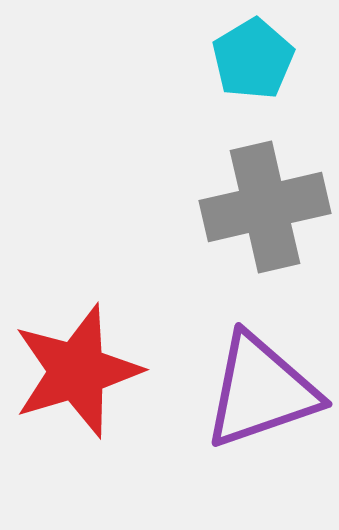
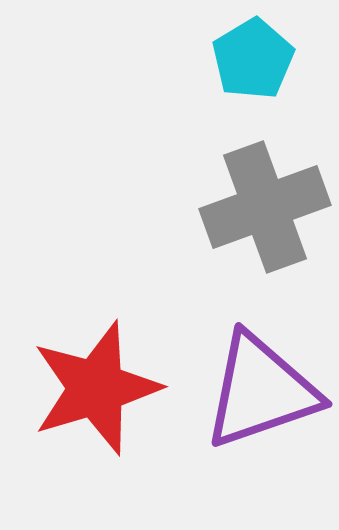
gray cross: rotated 7 degrees counterclockwise
red star: moved 19 px right, 17 px down
